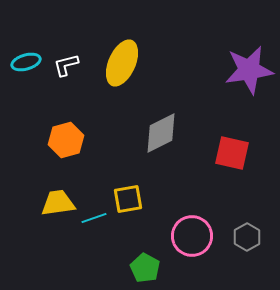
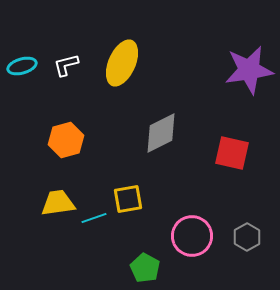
cyan ellipse: moved 4 px left, 4 px down
